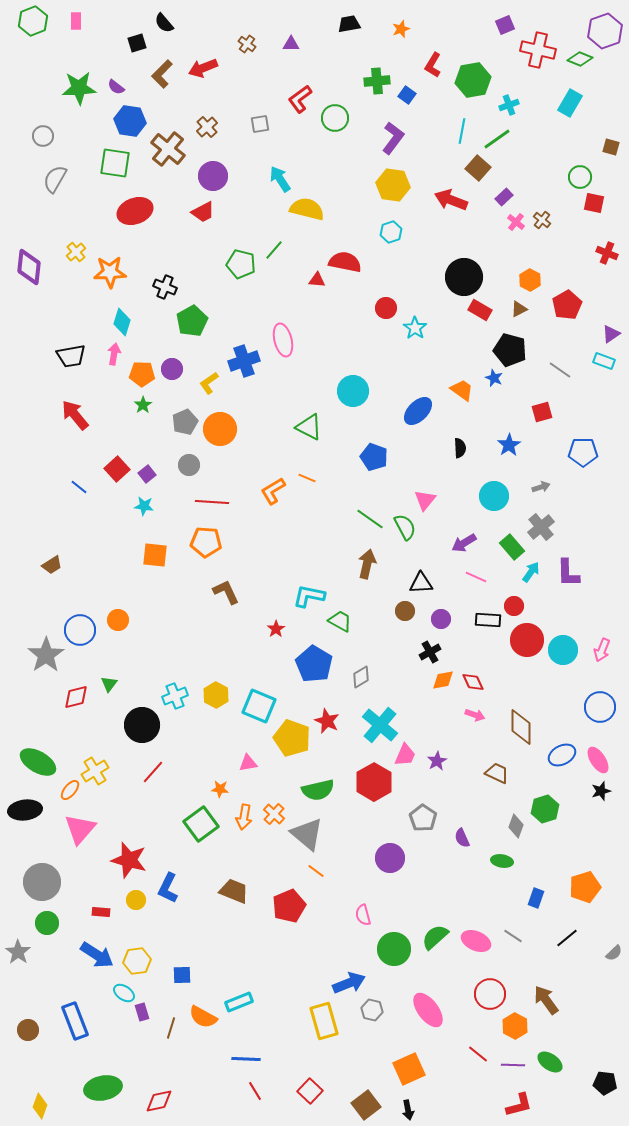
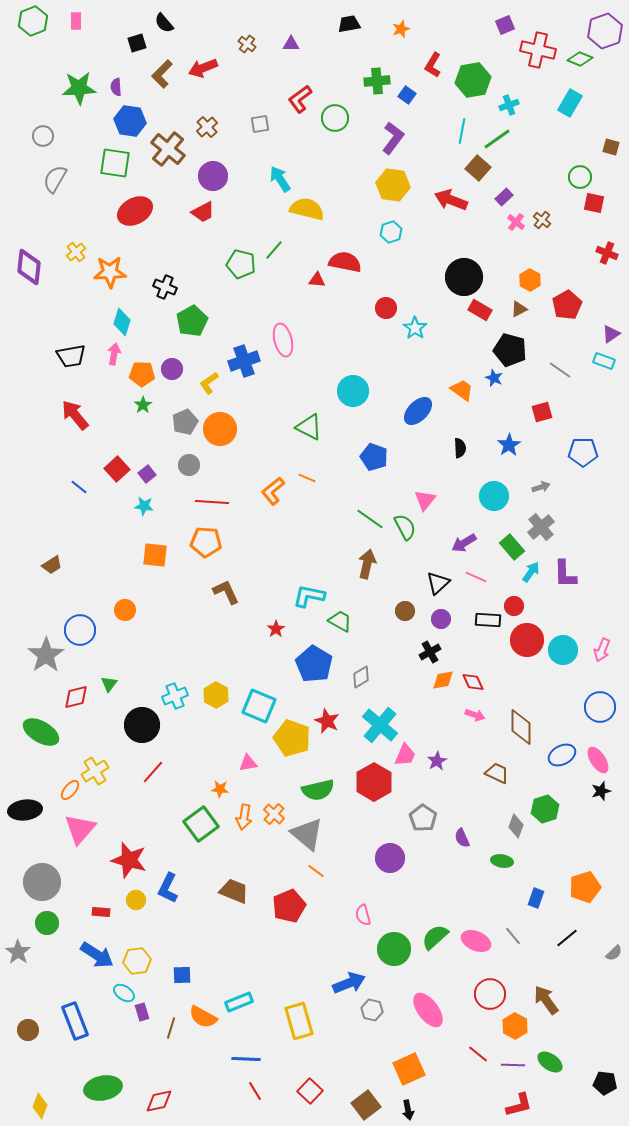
purple semicircle at (116, 87): rotated 48 degrees clockwise
red ellipse at (135, 211): rotated 8 degrees counterclockwise
orange L-shape at (273, 491): rotated 8 degrees counterclockwise
purple L-shape at (568, 573): moved 3 px left, 1 px down
black triangle at (421, 583): moved 17 px right; rotated 40 degrees counterclockwise
orange circle at (118, 620): moved 7 px right, 10 px up
green ellipse at (38, 762): moved 3 px right, 30 px up
gray line at (513, 936): rotated 18 degrees clockwise
yellow rectangle at (324, 1021): moved 25 px left
